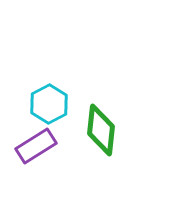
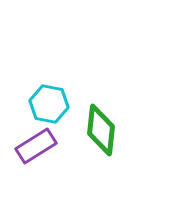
cyan hexagon: rotated 21 degrees counterclockwise
